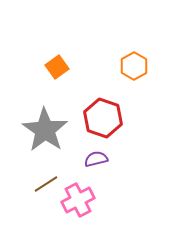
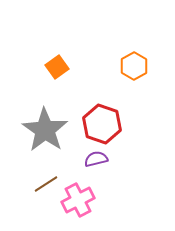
red hexagon: moved 1 px left, 6 px down
